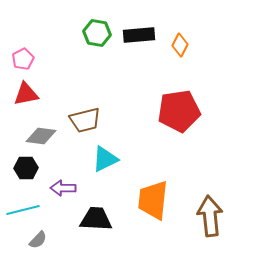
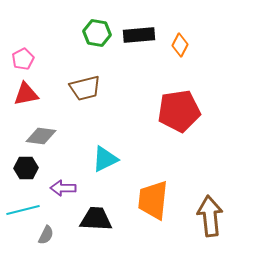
brown trapezoid: moved 32 px up
gray semicircle: moved 8 px right, 5 px up; rotated 18 degrees counterclockwise
